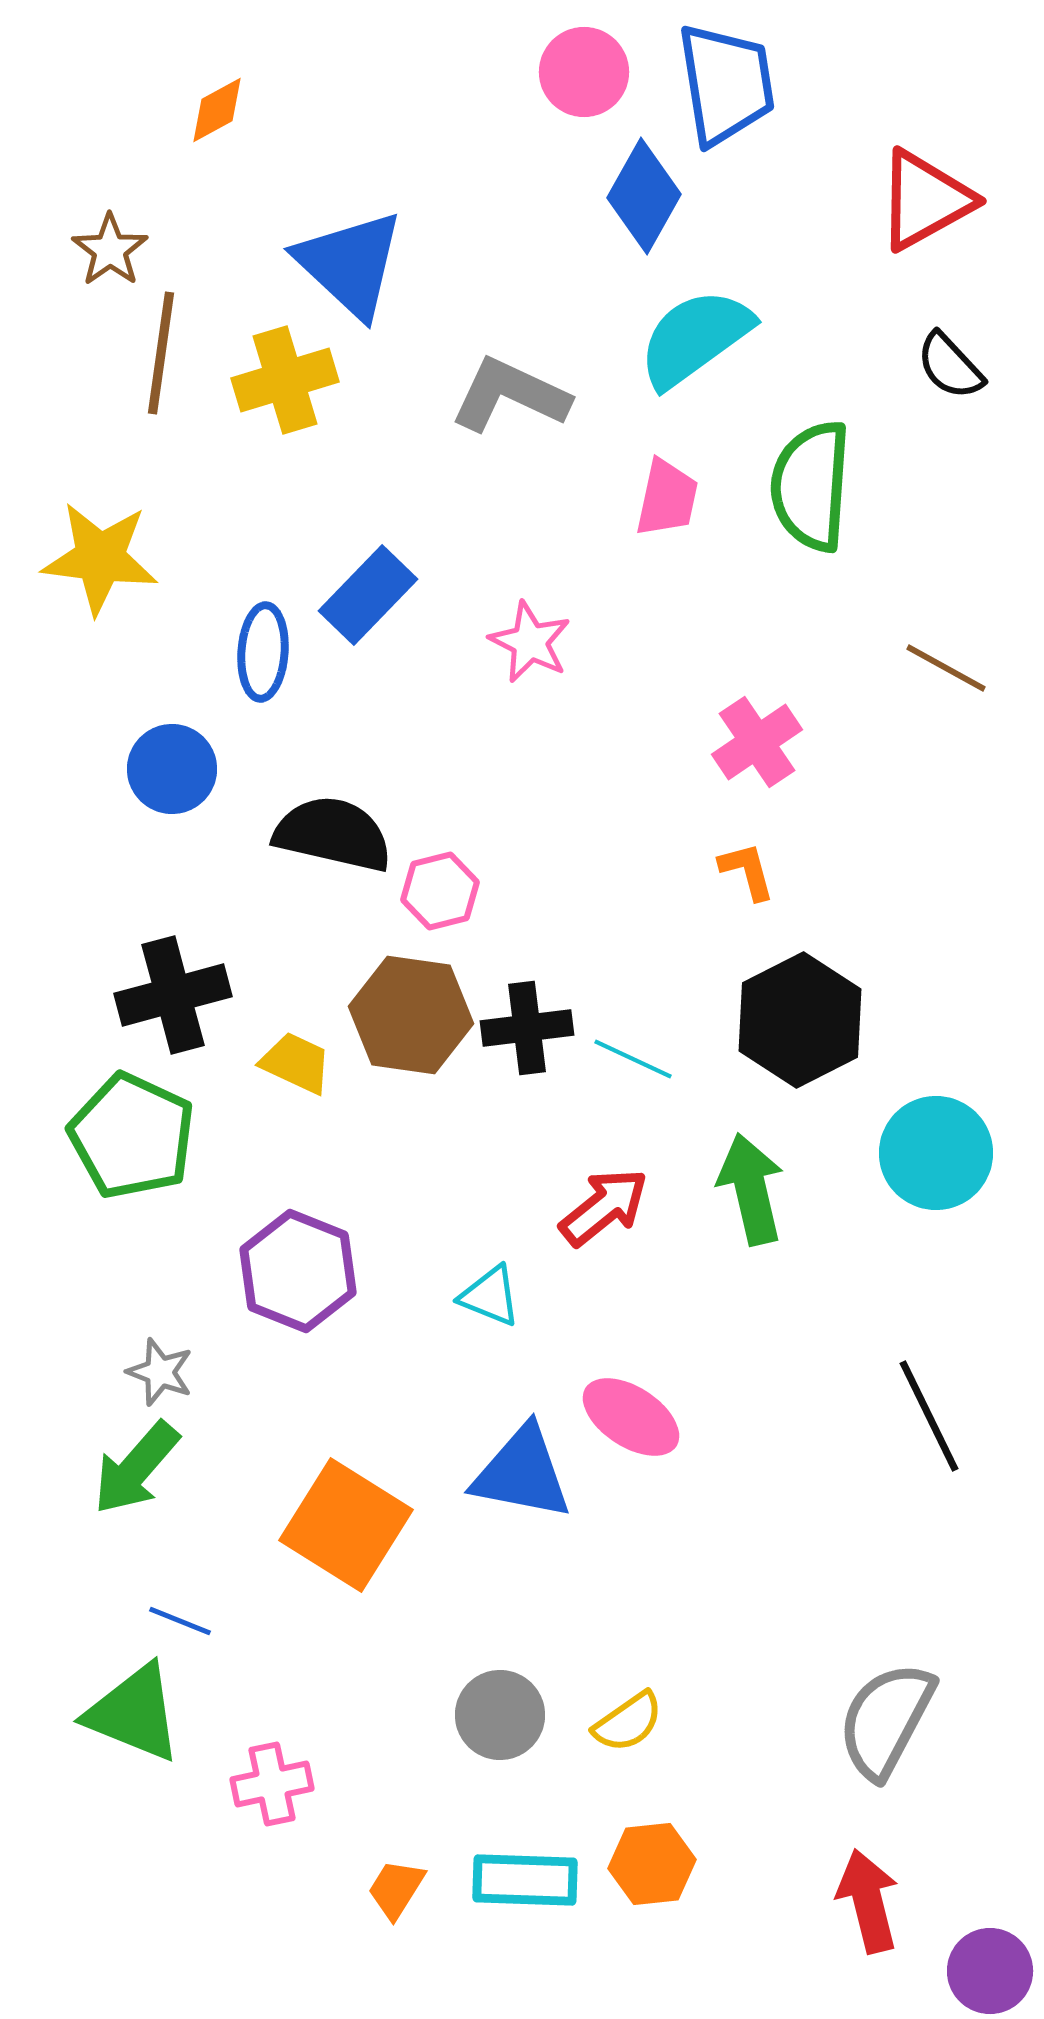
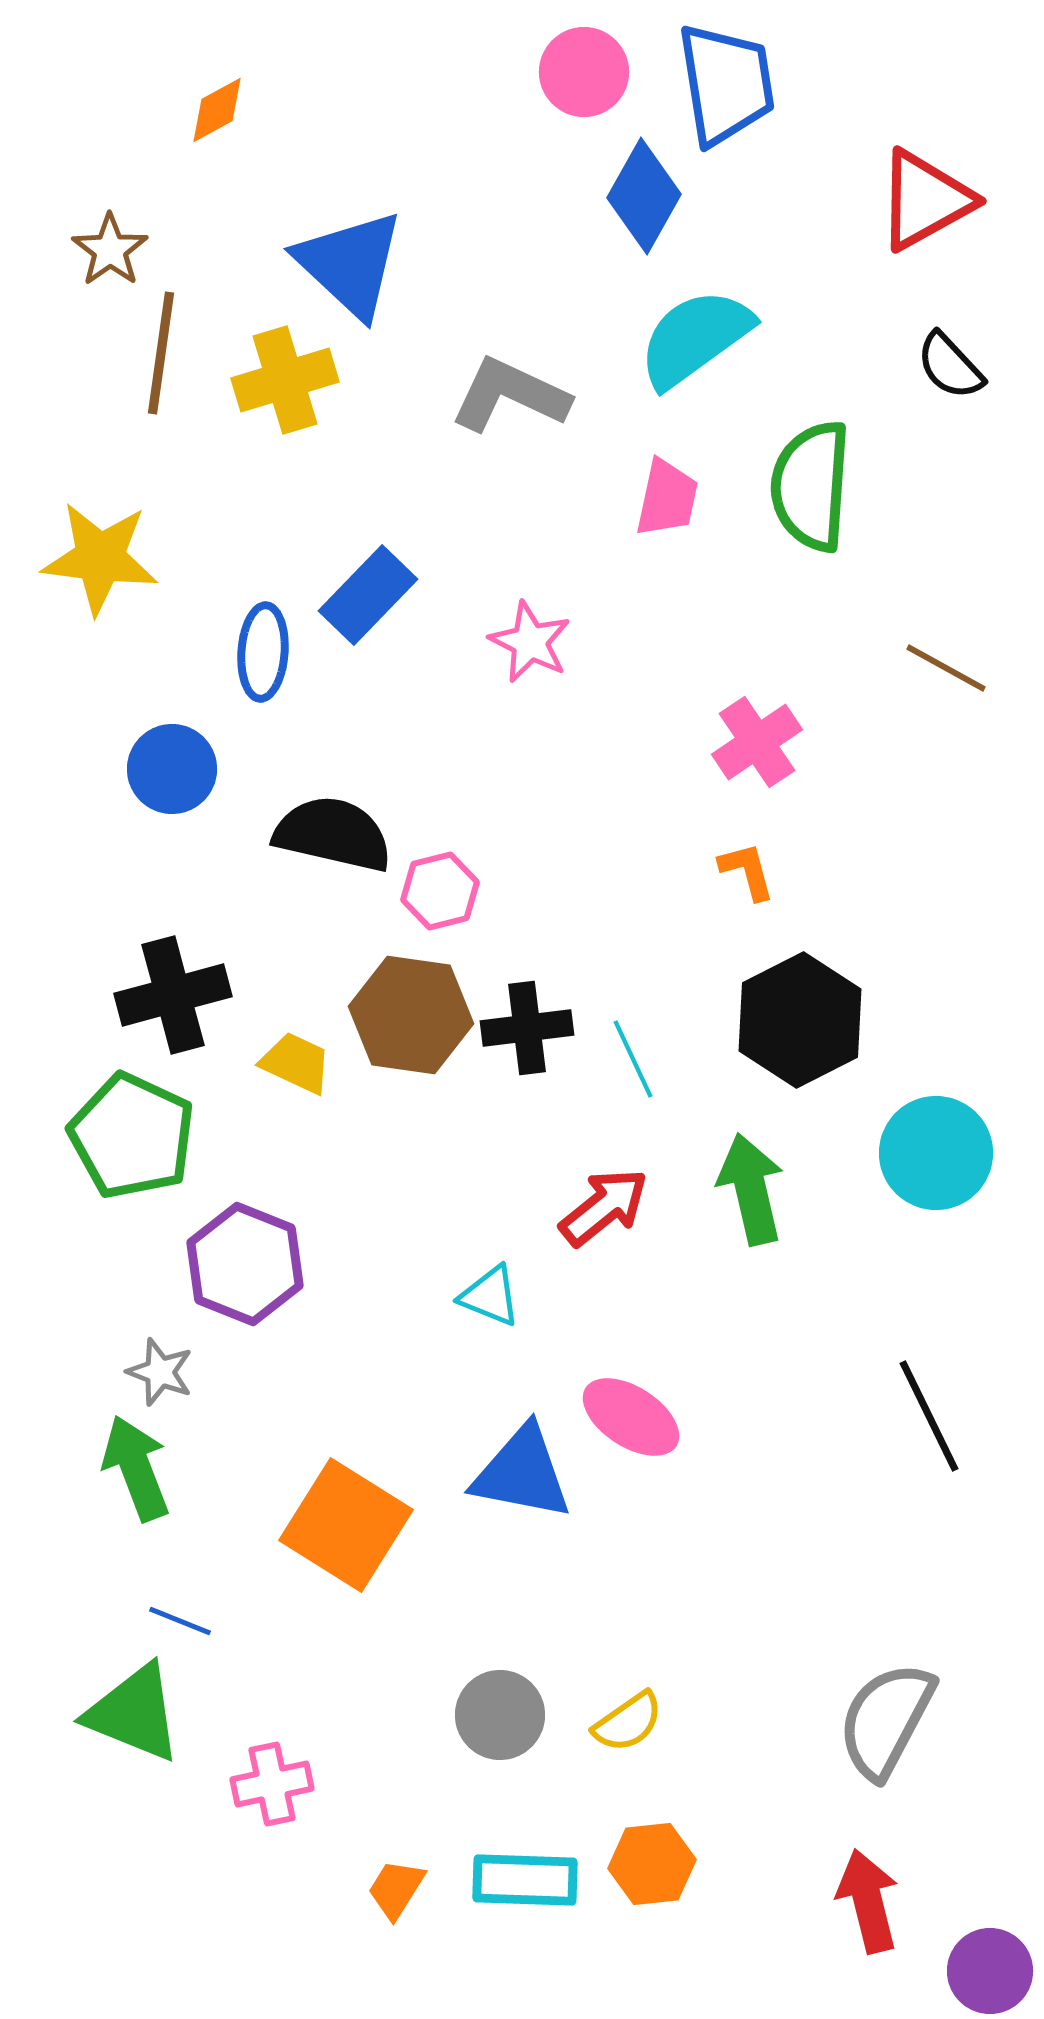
cyan line at (633, 1059): rotated 40 degrees clockwise
purple hexagon at (298, 1271): moved 53 px left, 7 px up
green arrow at (136, 1468): rotated 118 degrees clockwise
